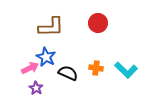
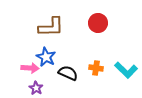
pink arrow: rotated 30 degrees clockwise
